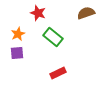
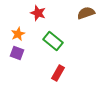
green rectangle: moved 4 px down
purple square: rotated 24 degrees clockwise
red rectangle: rotated 35 degrees counterclockwise
